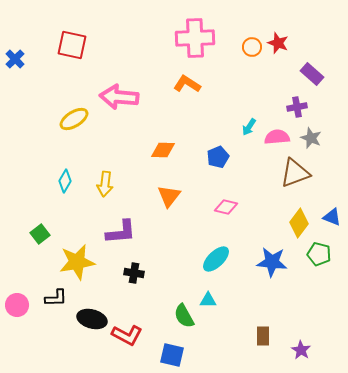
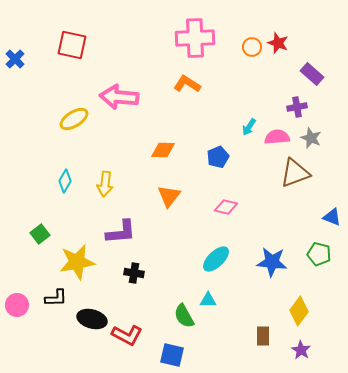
yellow diamond: moved 88 px down
